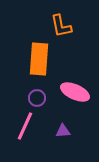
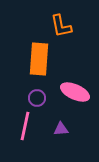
pink line: rotated 12 degrees counterclockwise
purple triangle: moved 2 px left, 2 px up
